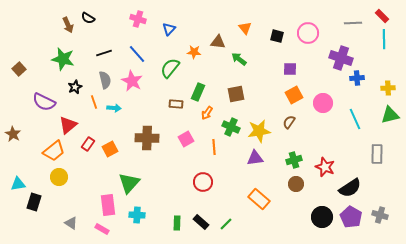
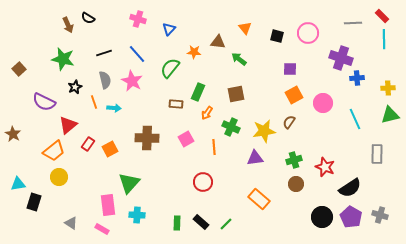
yellow star at (259, 131): moved 5 px right
